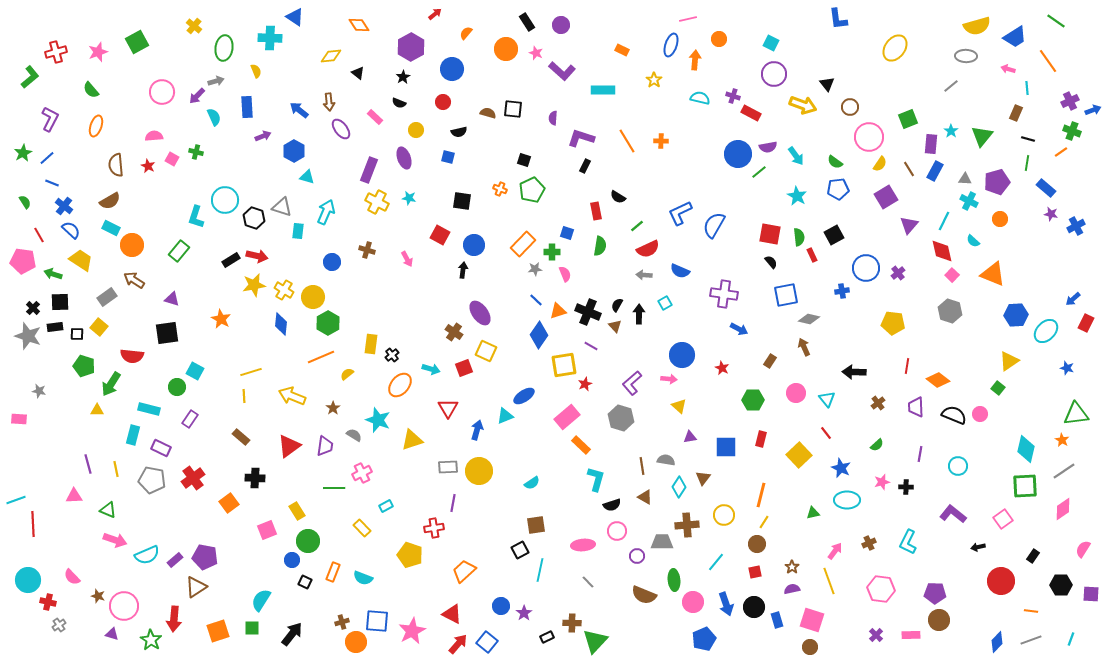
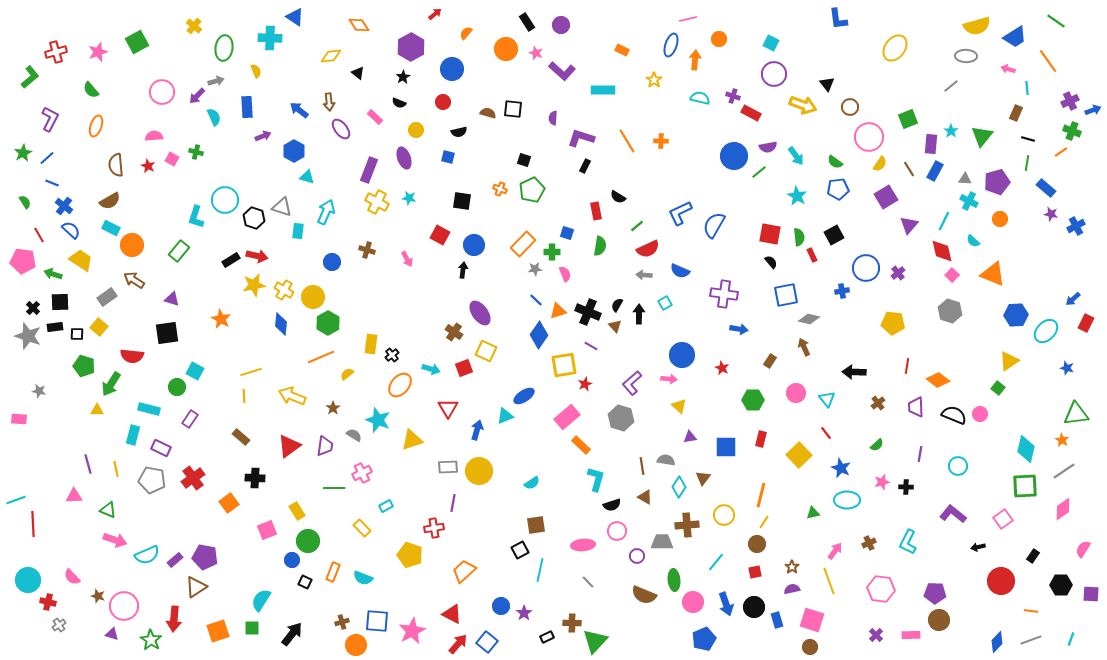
blue circle at (738, 154): moved 4 px left, 2 px down
blue arrow at (739, 329): rotated 18 degrees counterclockwise
orange circle at (356, 642): moved 3 px down
